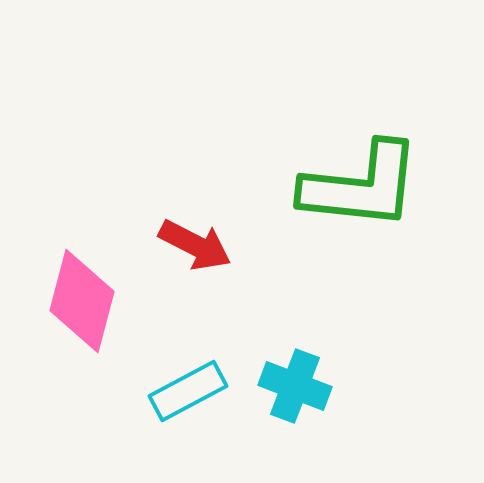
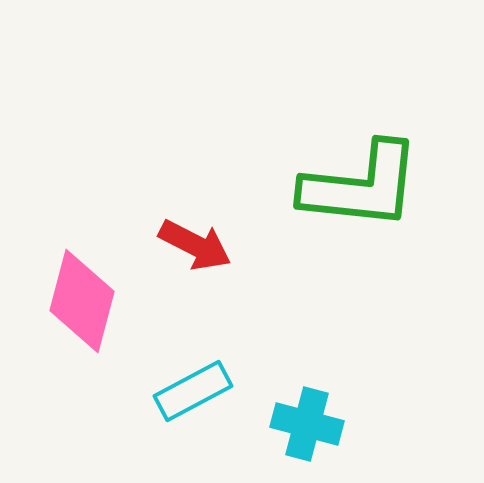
cyan cross: moved 12 px right, 38 px down; rotated 6 degrees counterclockwise
cyan rectangle: moved 5 px right
